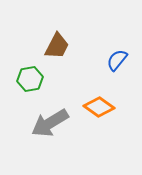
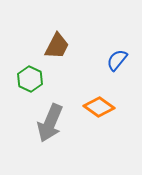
green hexagon: rotated 25 degrees counterclockwise
gray arrow: rotated 36 degrees counterclockwise
